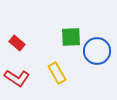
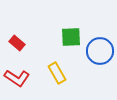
blue circle: moved 3 px right
